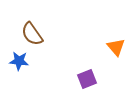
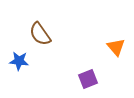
brown semicircle: moved 8 px right
purple square: moved 1 px right
